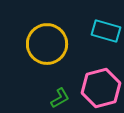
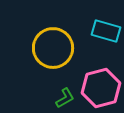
yellow circle: moved 6 px right, 4 px down
green L-shape: moved 5 px right
